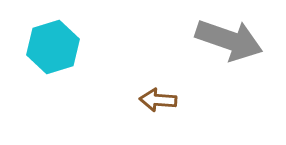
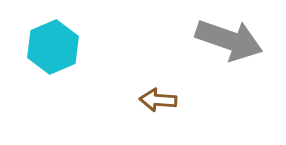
cyan hexagon: rotated 6 degrees counterclockwise
